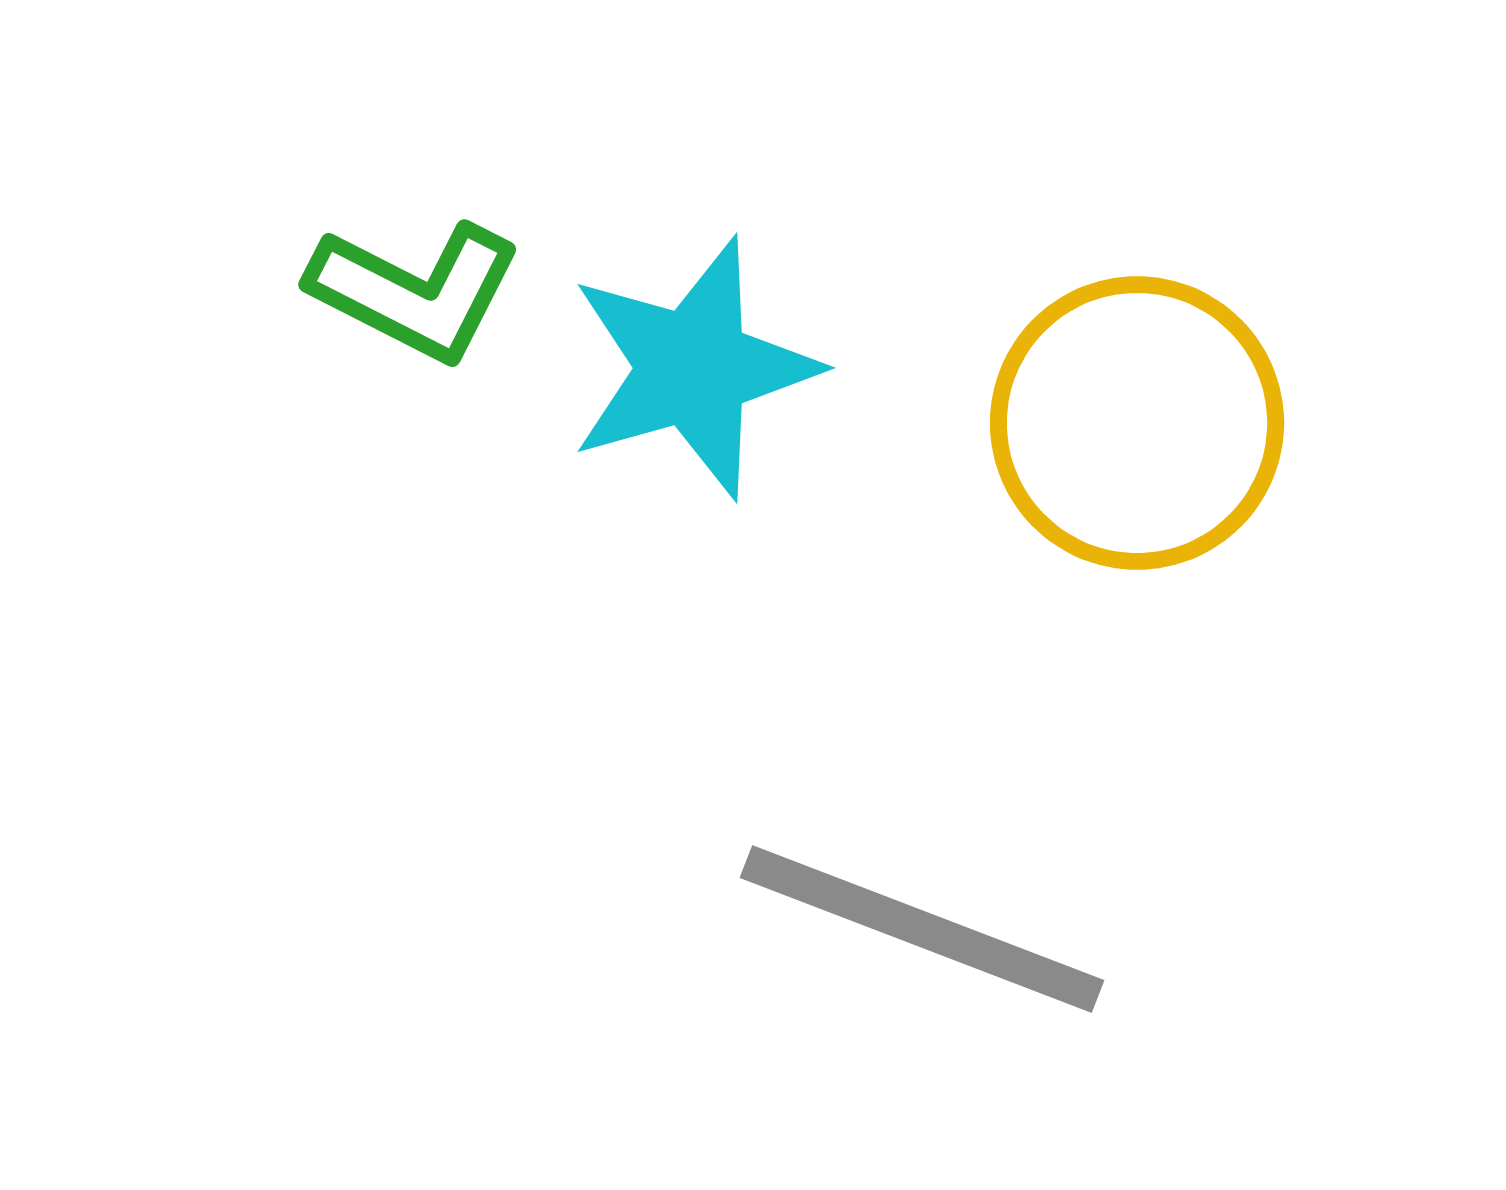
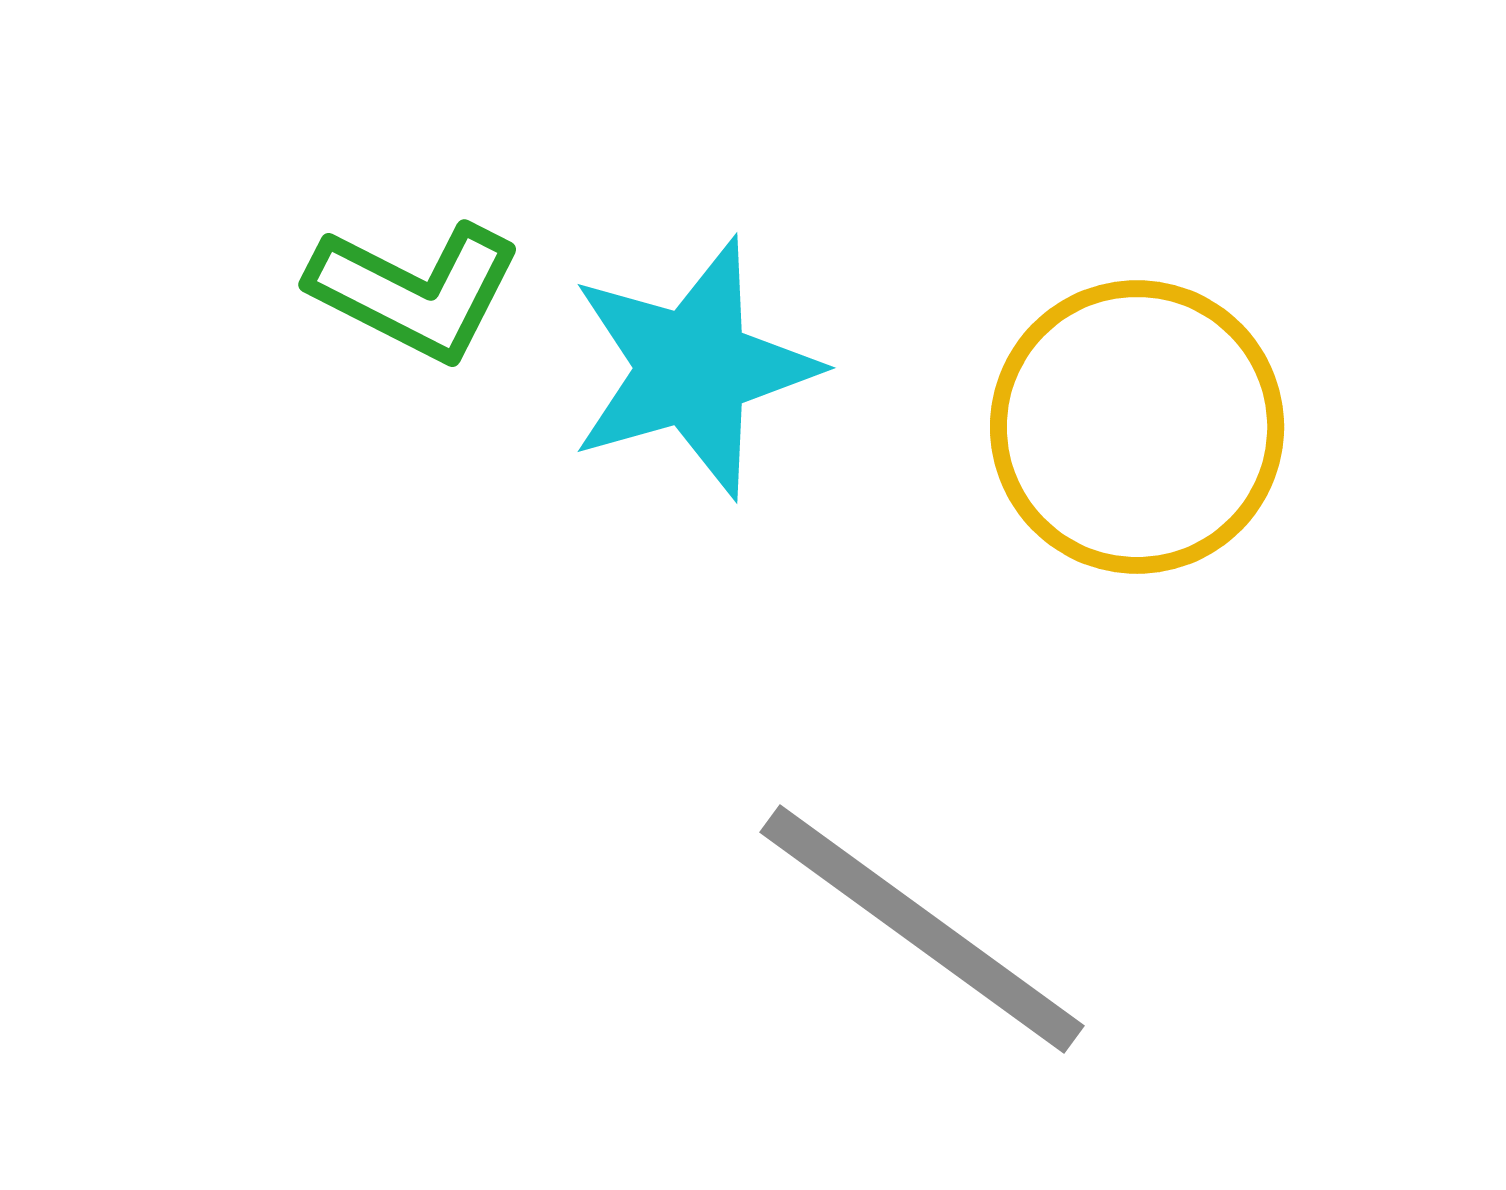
yellow circle: moved 4 px down
gray line: rotated 15 degrees clockwise
